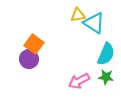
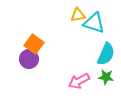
cyan triangle: rotated 15 degrees counterclockwise
